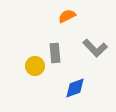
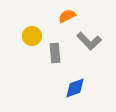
gray L-shape: moved 6 px left, 7 px up
yellow circle: moved 3 px left, 30 px up
